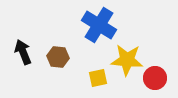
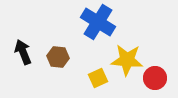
blue cross: moved 1 px left, 3 px up
yellow square: rotated 12 degrees counterclockwise
